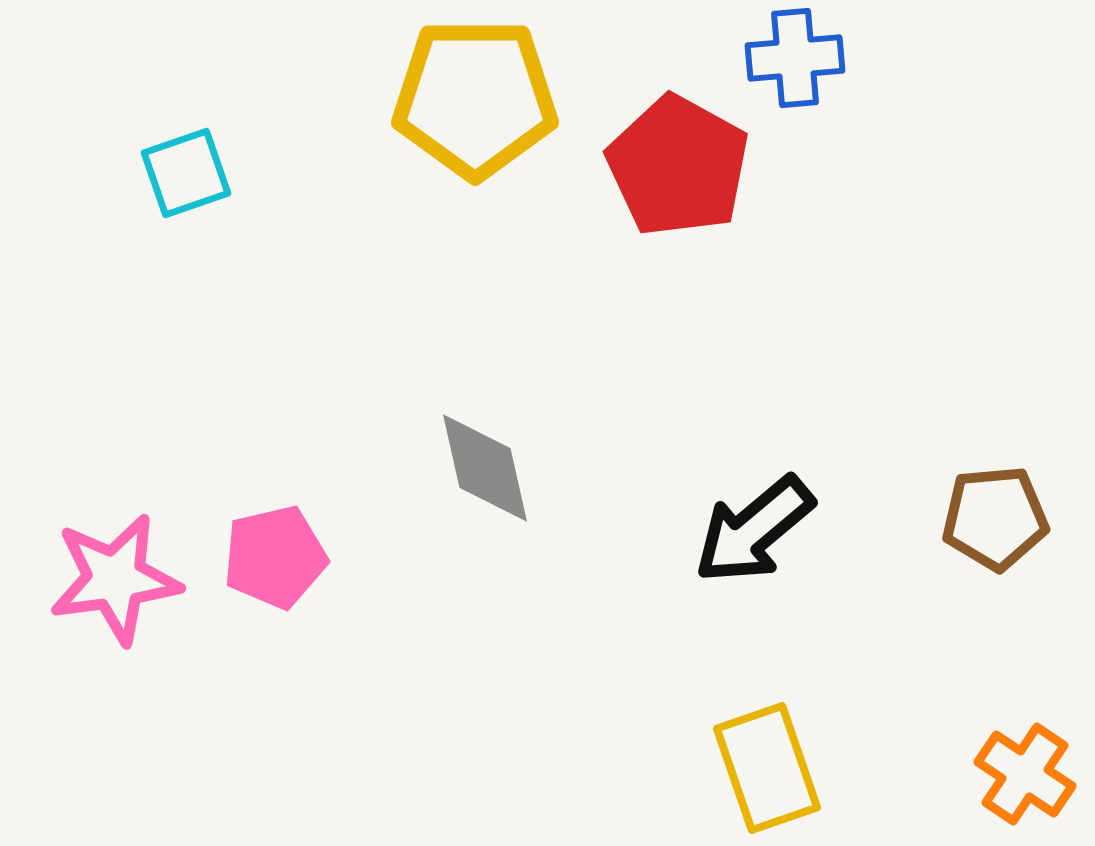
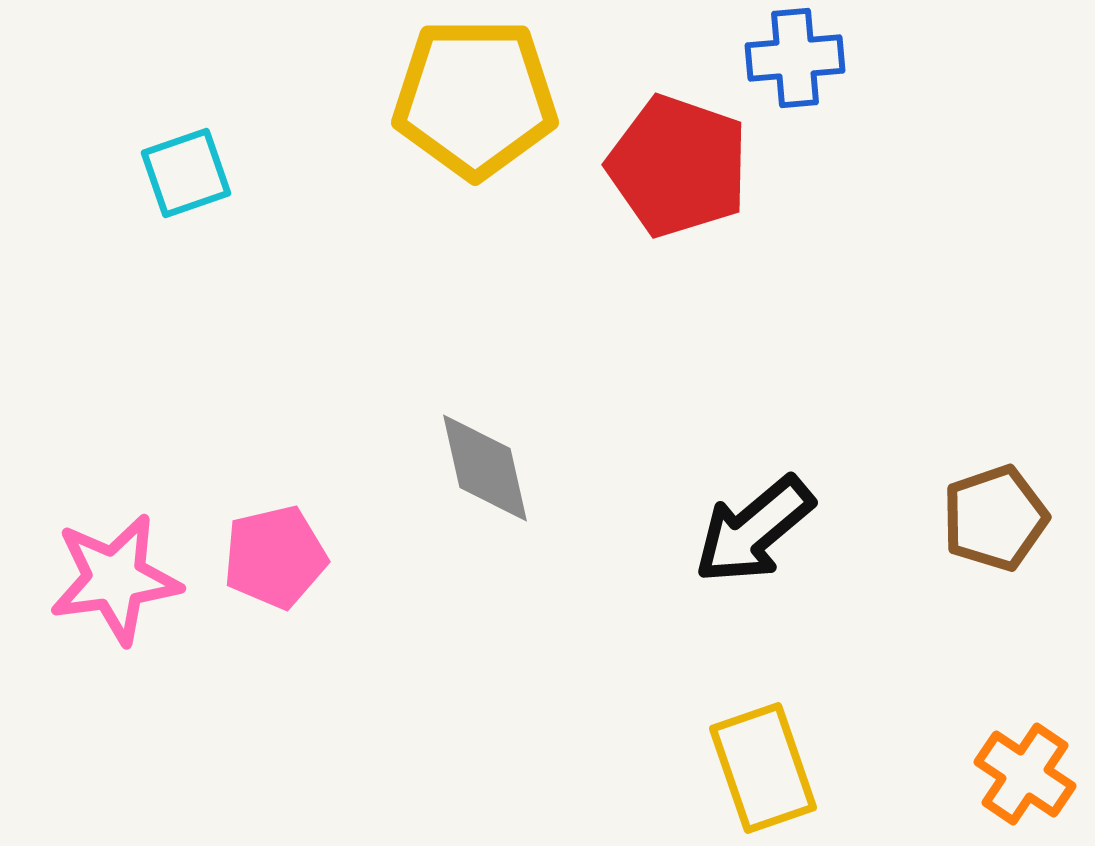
red pentagon: rotated 10 degrees counterclockwise
brown pentagon: rotated 14 degrees counterclockwise
yellow rectangle: moved 4 px left
